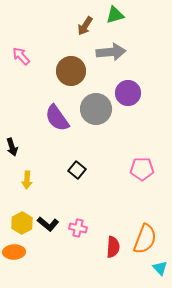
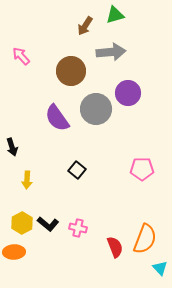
red semicircle: moved 2 px right; rotated 25 degrees counterclockwise
